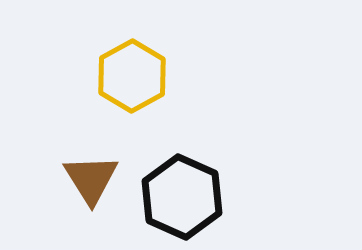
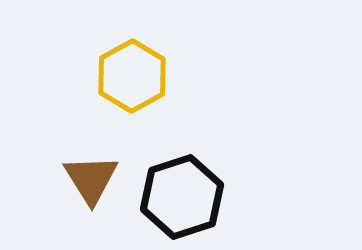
black hexagon: rotated 18 degrees clockwise
